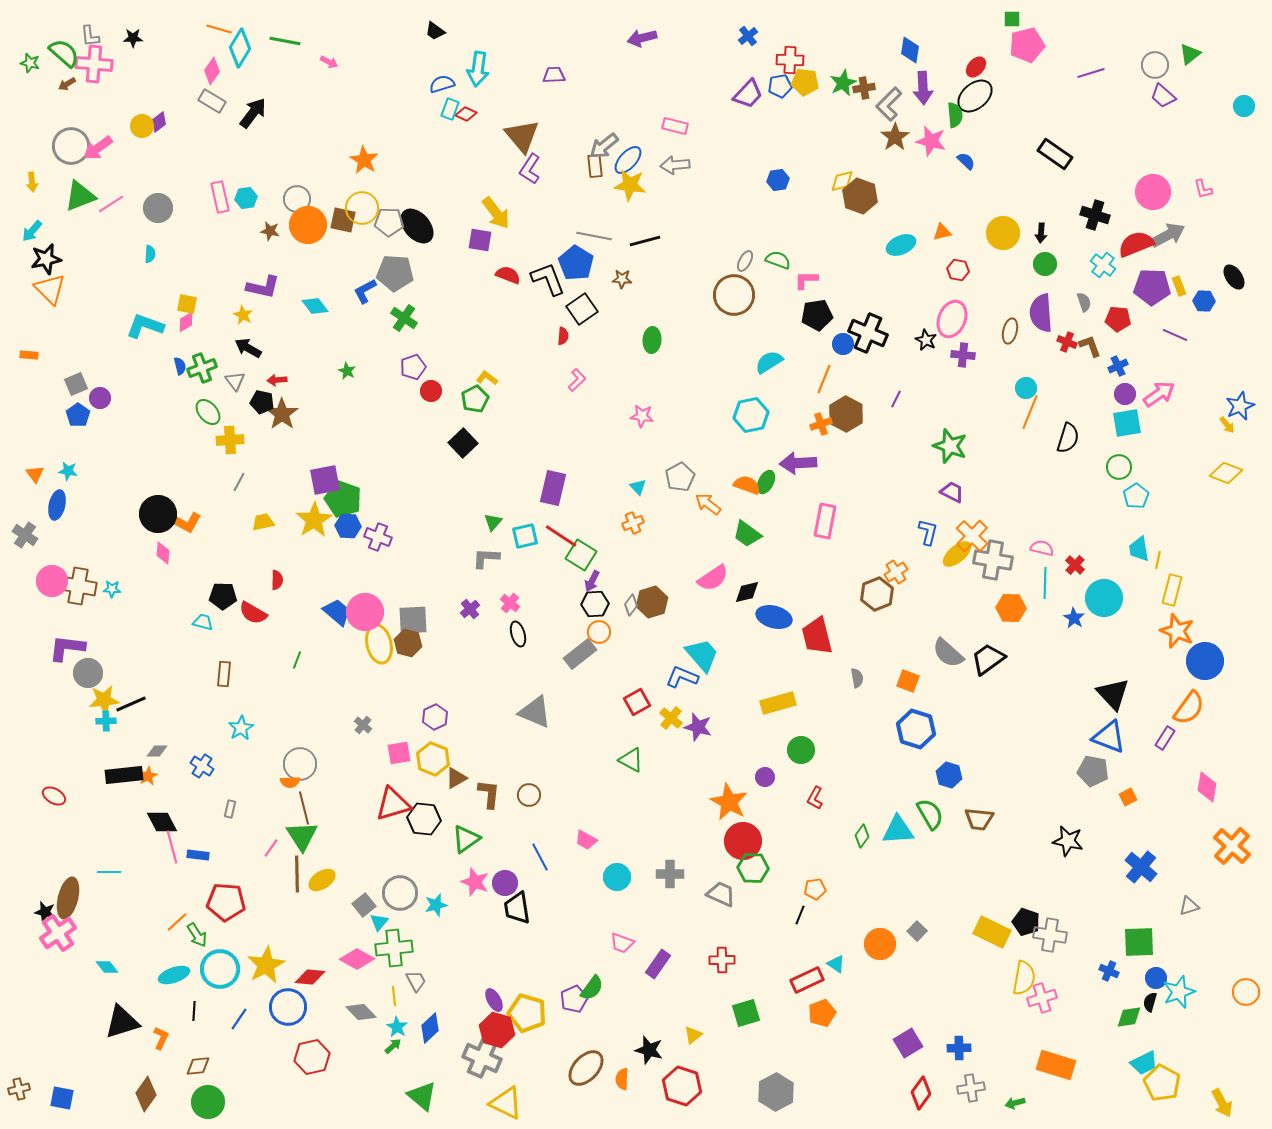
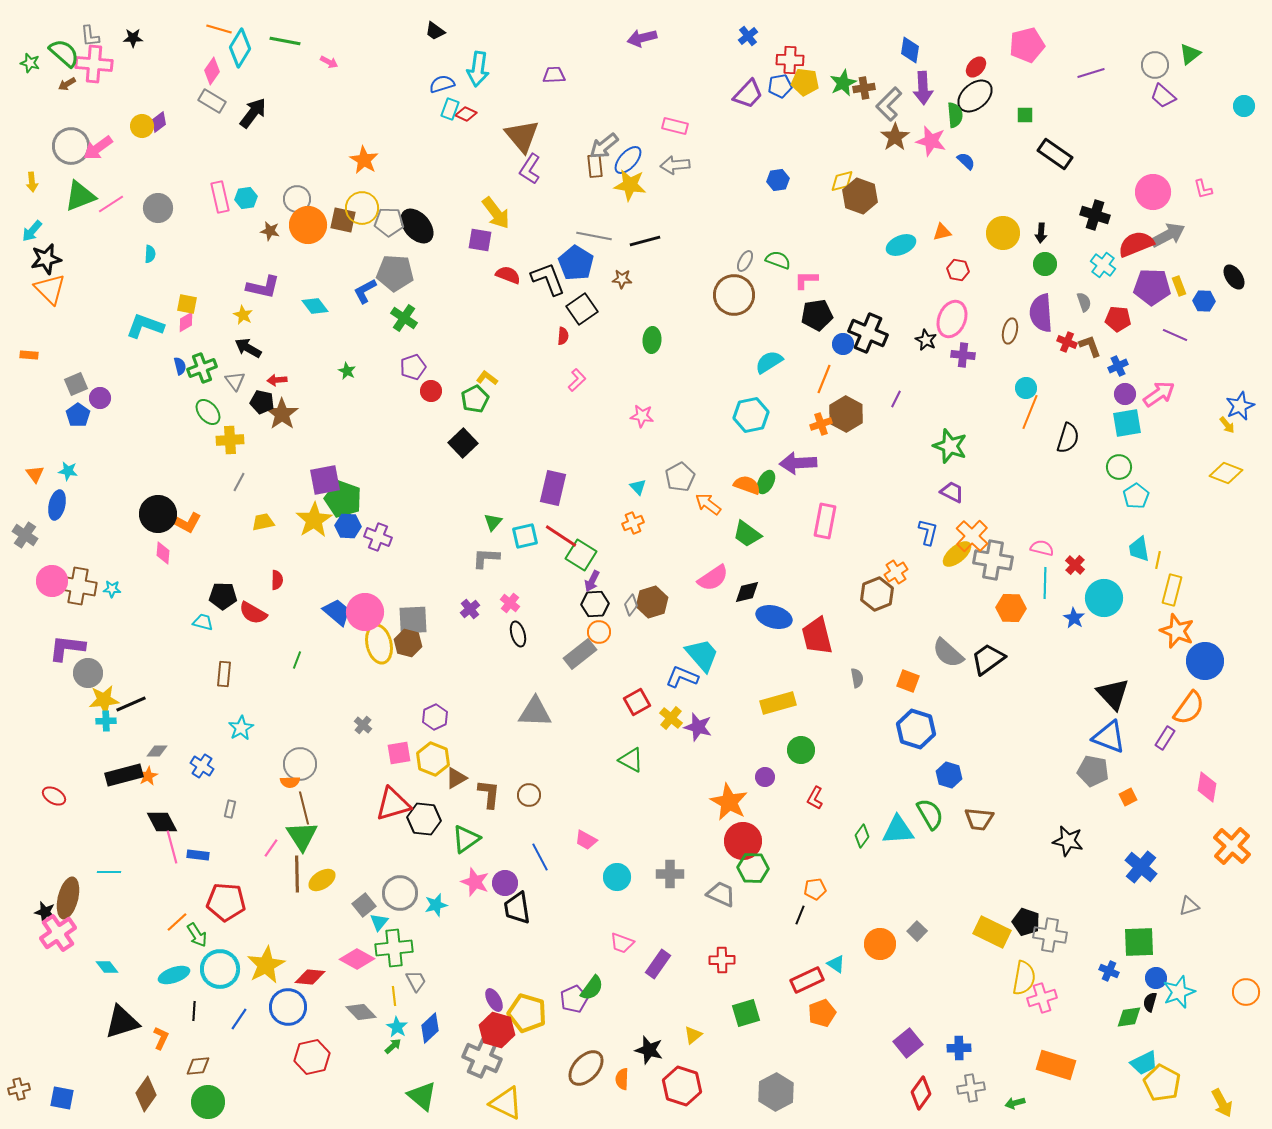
green square at (1012, 19): moved 13 px right, 96 px down
gray triangle at (535, 712): rotated 21 degrees counterclockwise
black rectangle at (124, 775): rotated 9 degrees counterclockwise
purple square at (908, 1043): rotated 8 degrees counterclockwise
